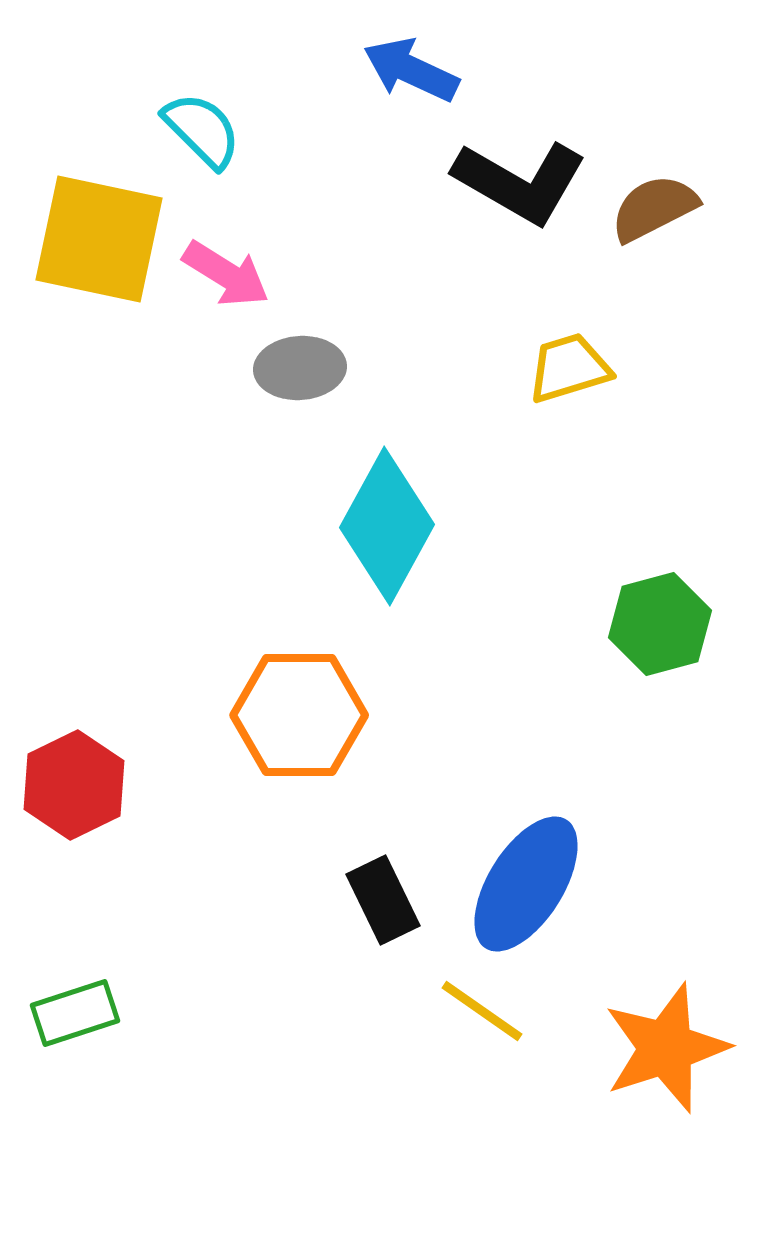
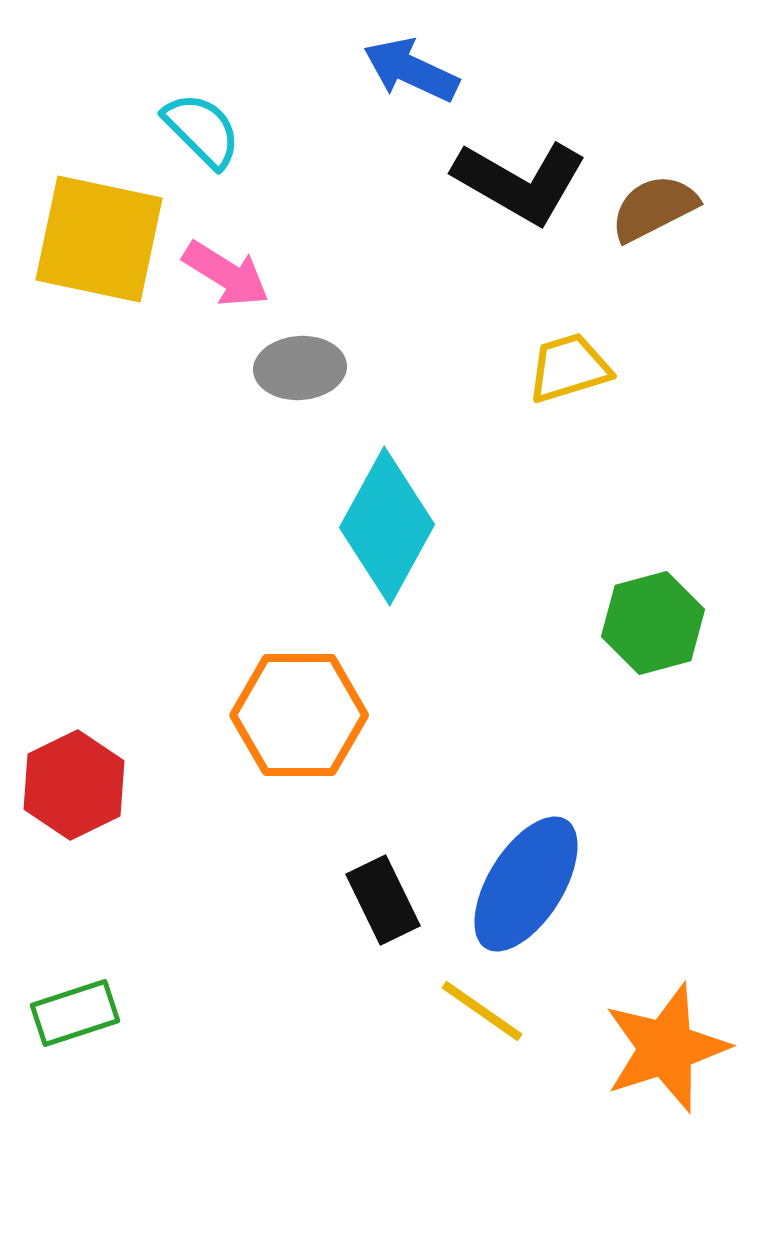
green hexagon: moved 7 px left, 1 px up
